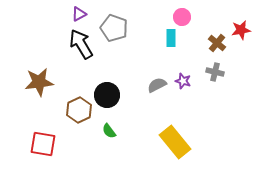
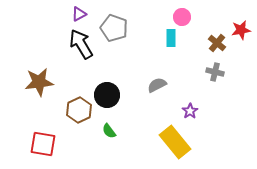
purple star: moved 7 px right, 30 px down; rotated 21 degrees clockwise
